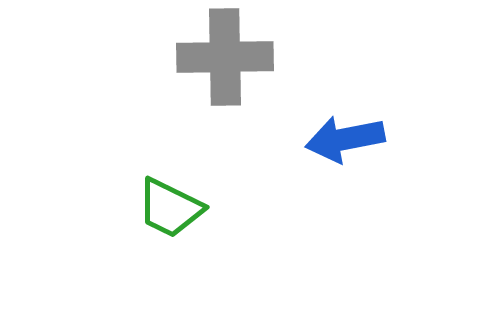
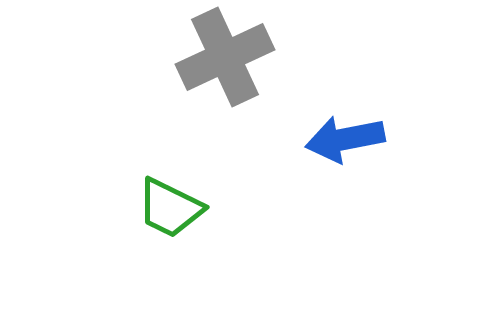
gray cross: rotated 24 degrees counterclockwise
